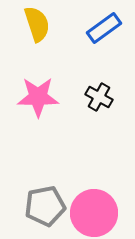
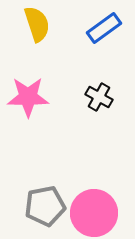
pink star: moved 10 px left
